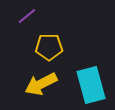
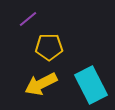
purple line: moved 1 px right, 3 px down
cyan rectangle: rotated 12 degrees counterclockwise
